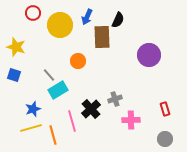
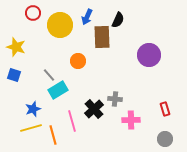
gray cross: rotated 24 degrees clockwise
black cross: moved 3 px right
